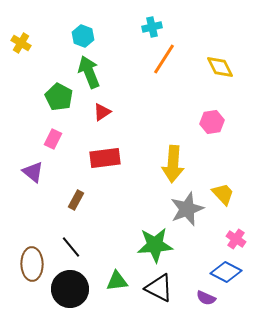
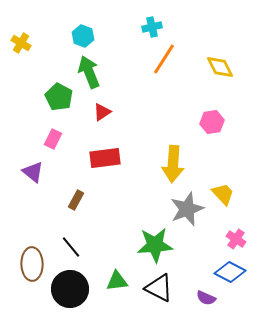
blue diamond: moved 4 px right
